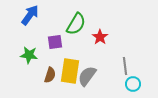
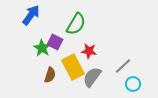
blue arrow: moved 1 px right
red star: moved 11 px left, 14 px down; rotated 28 degrees counterclockwise
purple square: rotated 35 degrees clockwise
green star: moved 13 px right, 7 px up; rotated 24 degrees clockwise
gray line: moved 2 px left; rotated 54 degrees clockwise
yellow rectangle: moved 3 px right, 4 px up; rotated 35 degrees counterclockwise
gray semicircle: moved 5 px right, 1 px down
